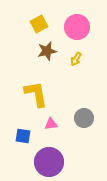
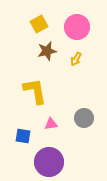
yellow L-shape: moved 1 px left, 3 px up
